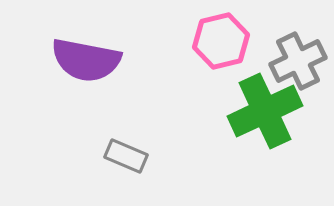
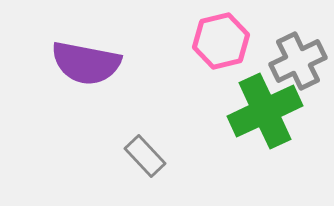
purple semicircle: moved 3 px down
gray rectangle: moved 19 px right; rotated 24 degrees clockwise
